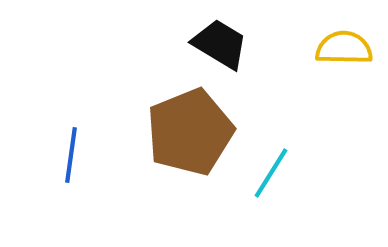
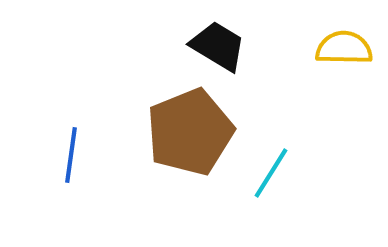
black trapezoid: moved 2 px left, 2 px down
